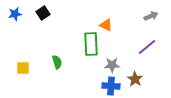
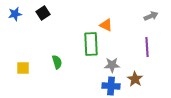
purple line: rotated 54 degrees counterclockwise
